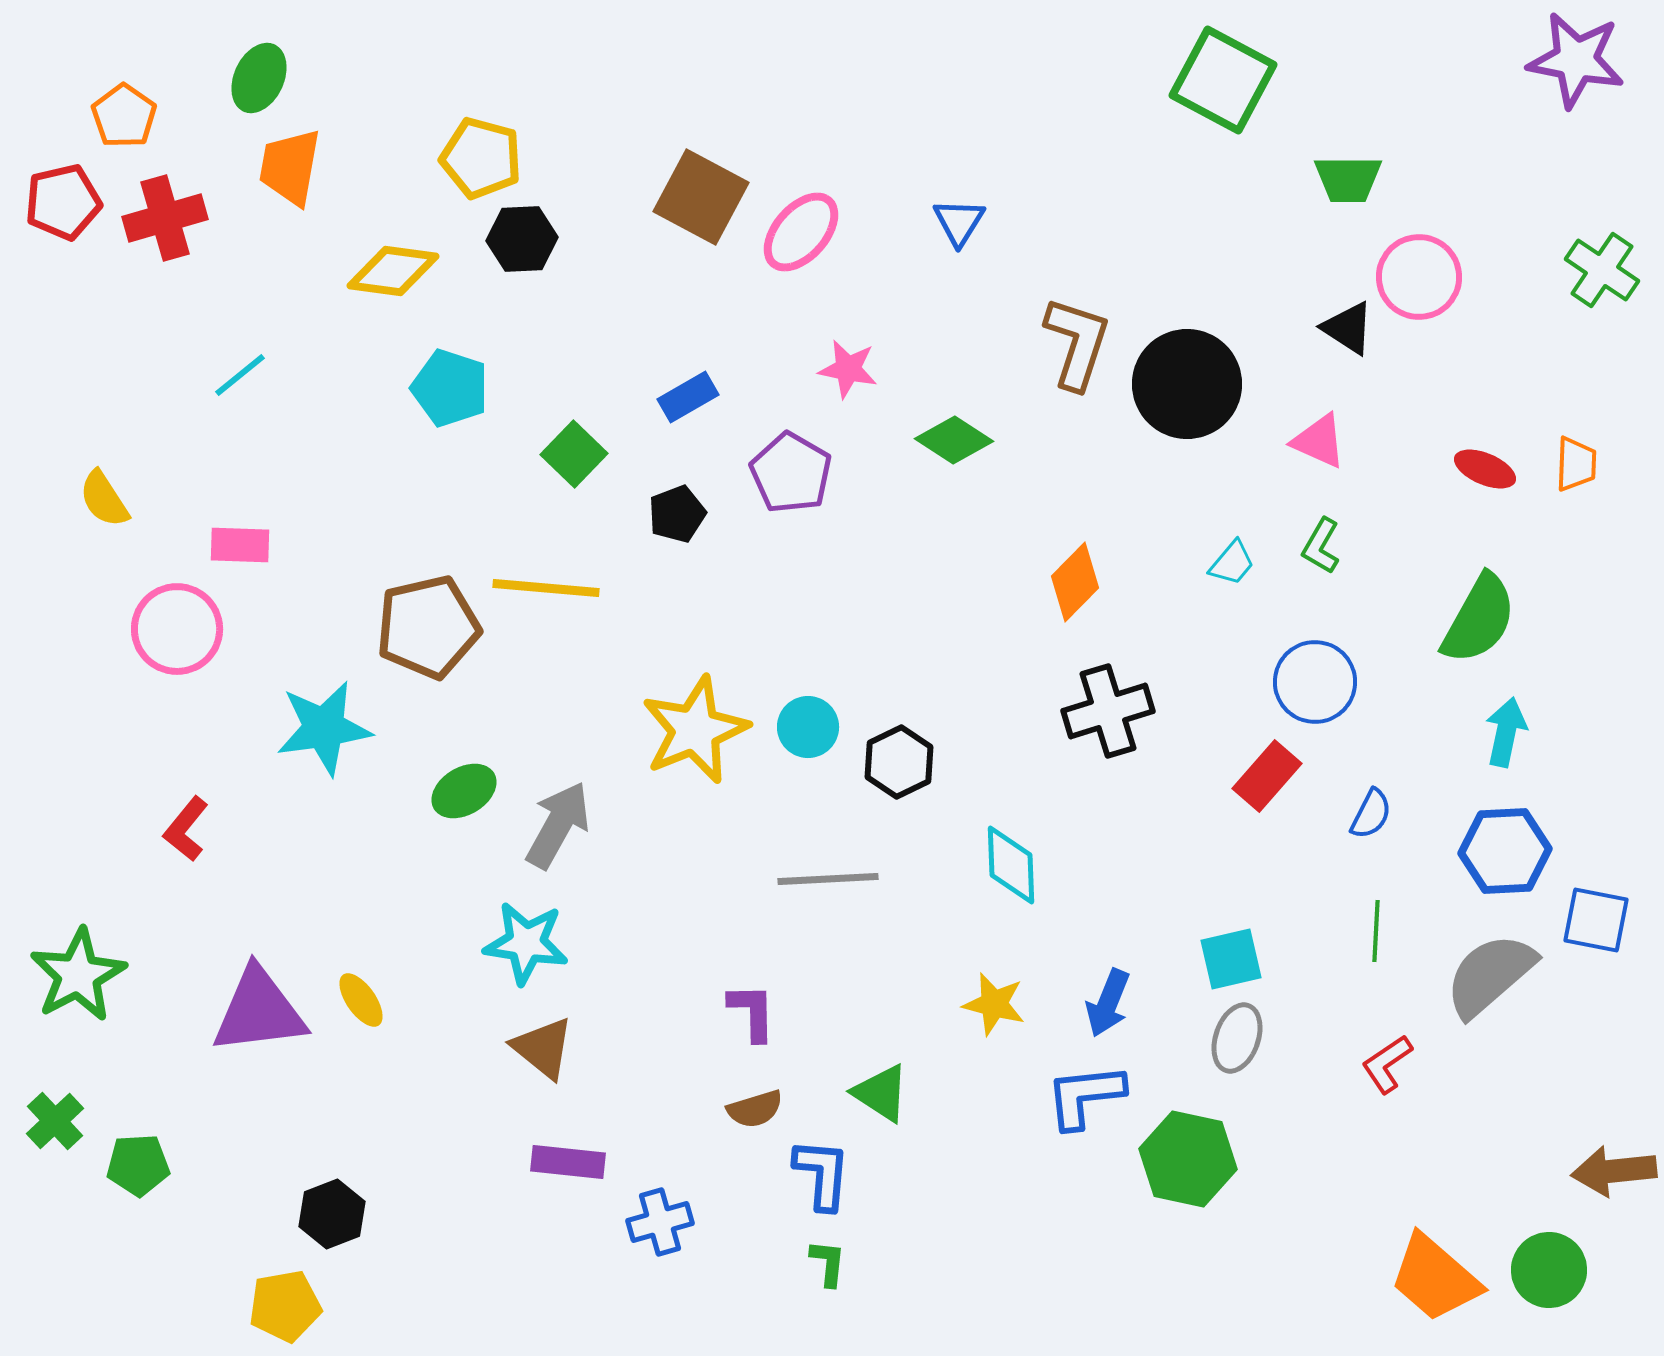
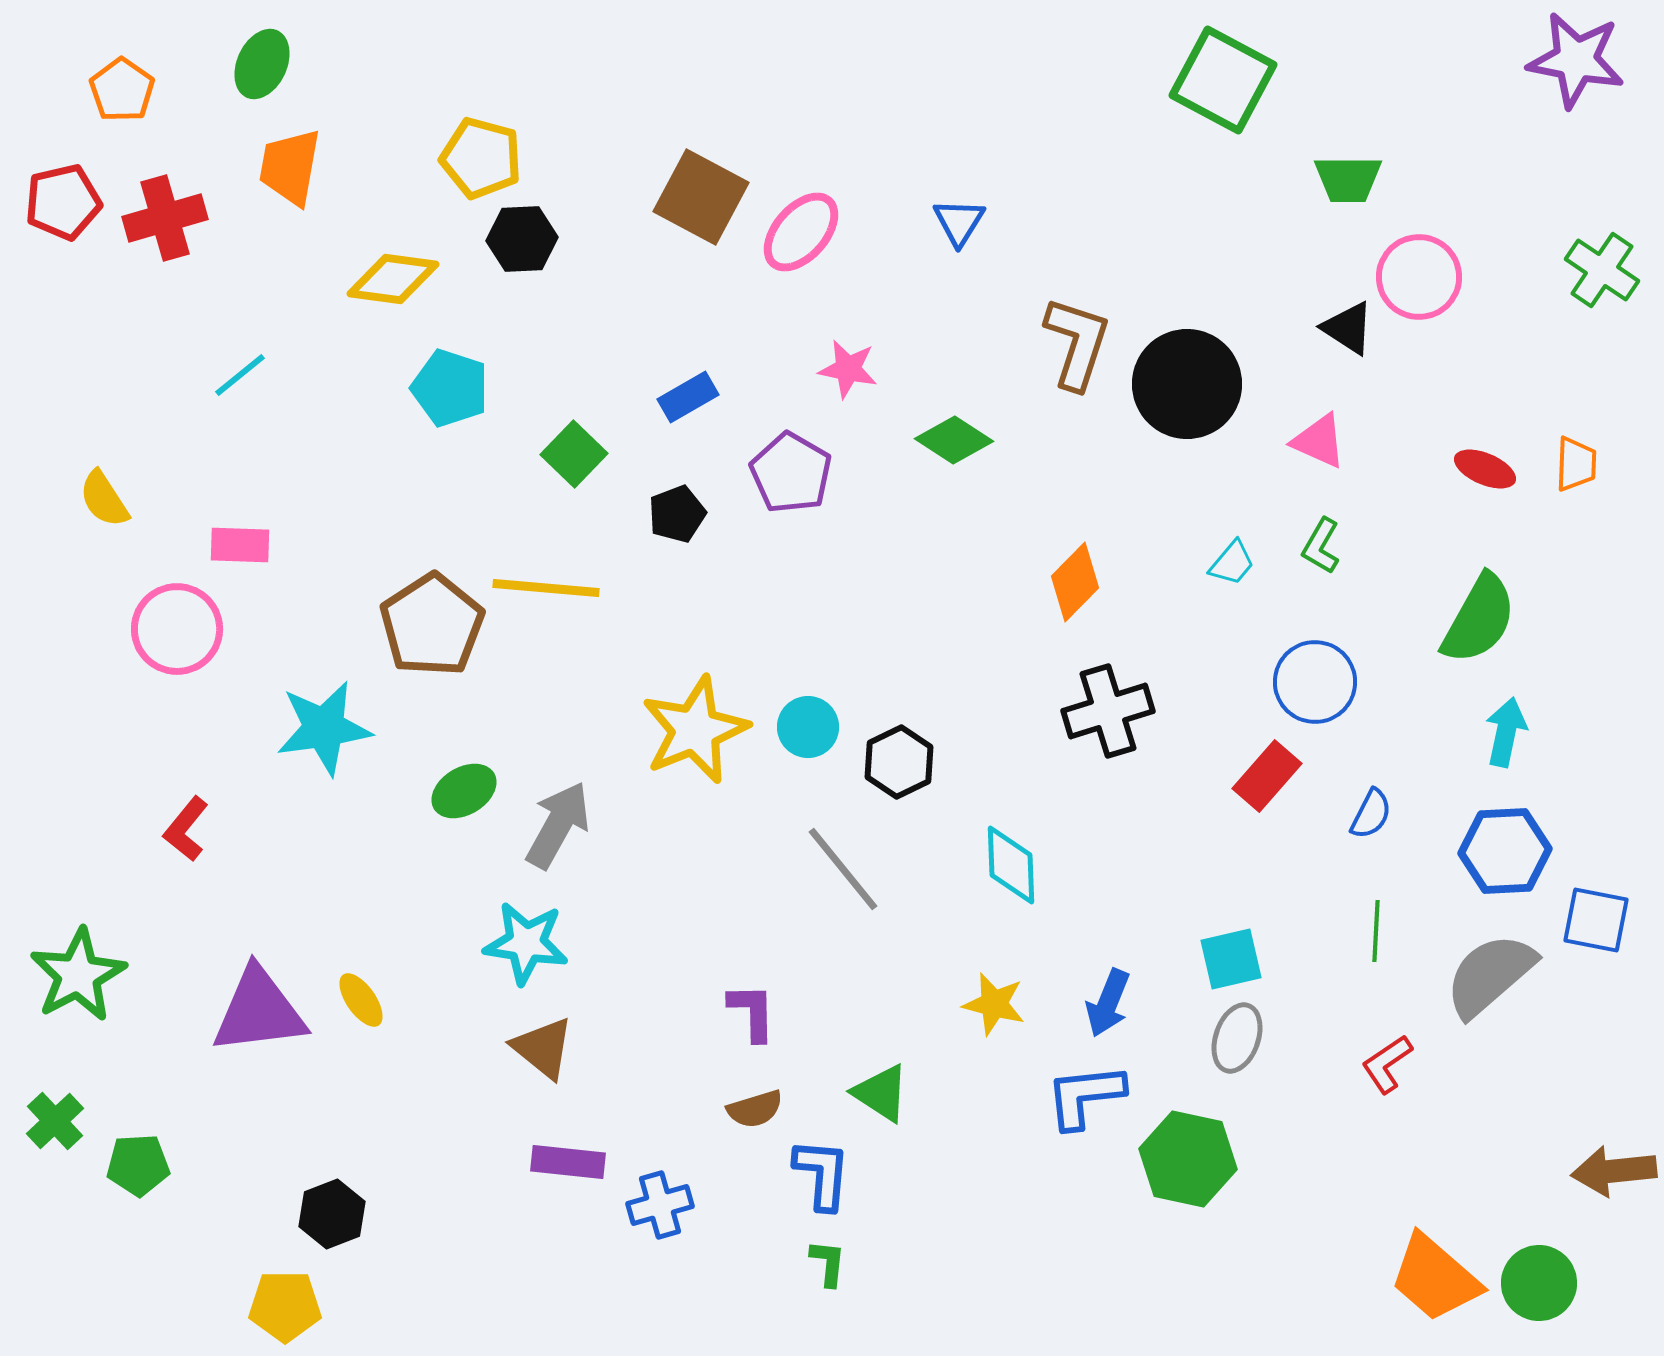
green ellipse at (259, 78): moved 3 px right, 14 px up
orange pentagon at (124, 116): moved 2 px left, 26 px up
yellow diamond at (393, 271): moved 8 px down
brown pentagon at (428, 627): moved 4 px right, 2 px up; rotated 20 degrees counterclockwise
gray line at (828, 879): moved 15 px right, 10 px up; rotated 54 degrees clockwise
blue cross at (660, 1222): moved 17 px up
green circle at (1549, 1270): moved 10 px left, 13 px down
yellow pentagon at (285, 1306): rotated 10 degrees clockwise
